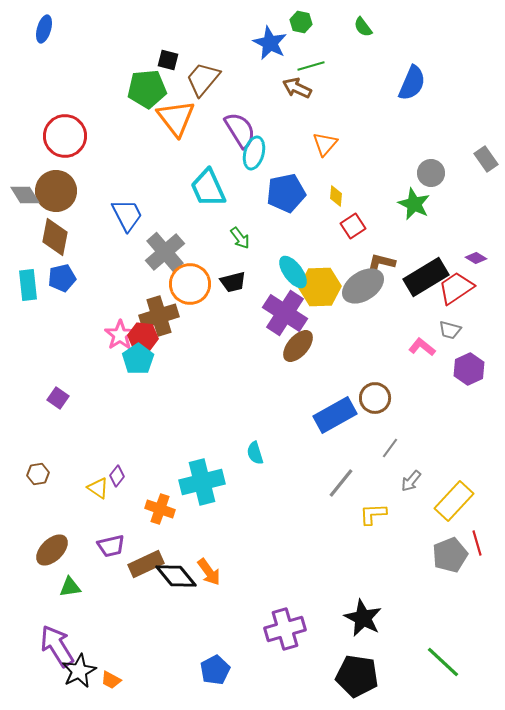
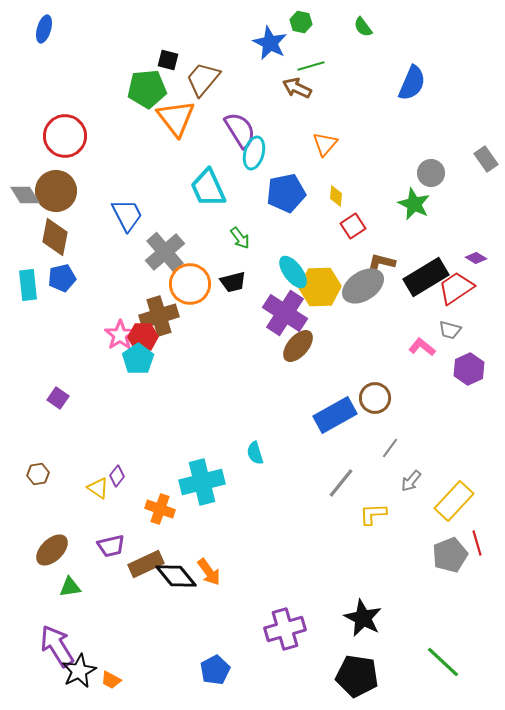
red hexagon at (143, 337): rotated 8 degrees counterclockwise
